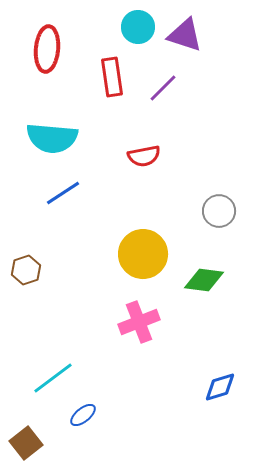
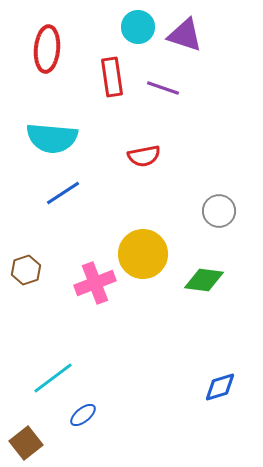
purple line: rotated 64 degrees clockwise
pink cross: moved 44 px left, 39 px up
